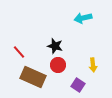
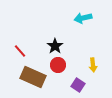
black star: rotated 21 degrees clockwise
red line: moved 1 px right, 1 px up
